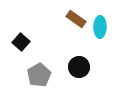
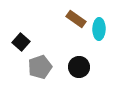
cyan ellipse: moved 1 px left, 2 px down
gray pentagon: moved 1 px right, 8 px up; rotated 10 degrees clockwise
